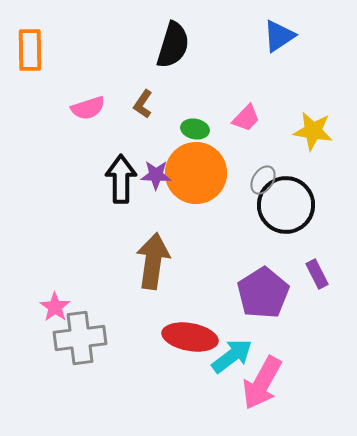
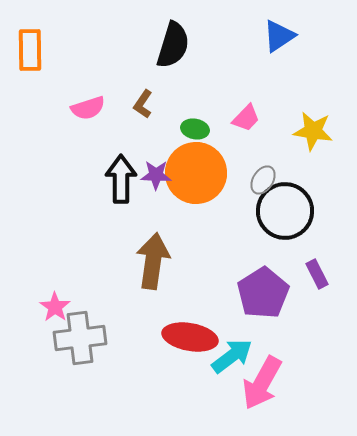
black circle: moved 1 px left, 6 px down
